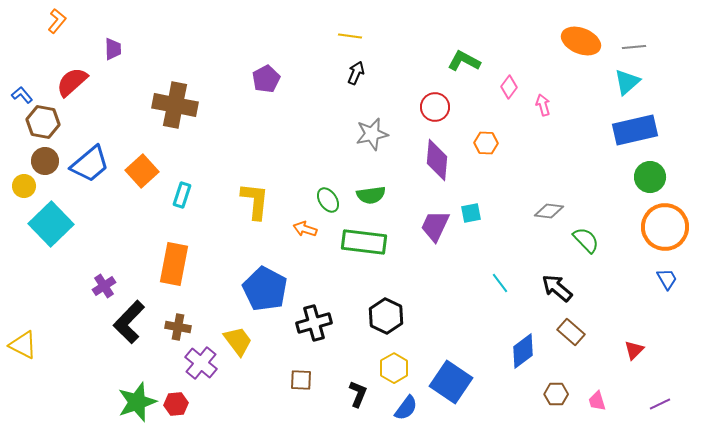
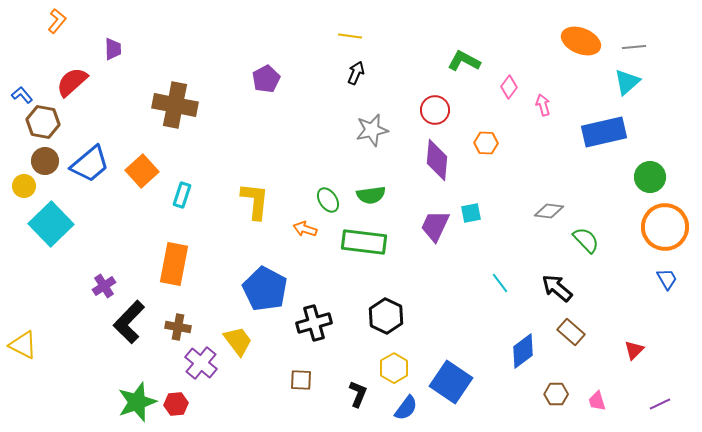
red circle at (435, 107): moved 3 px down
blue rectangle at (635, 130): moved 31 px left, 2 px down
gray star at (372, 134): moved 4 px up
